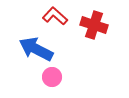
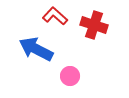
pink circle: moved 18 px right, 1 px up
